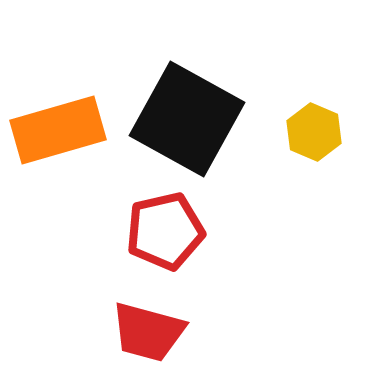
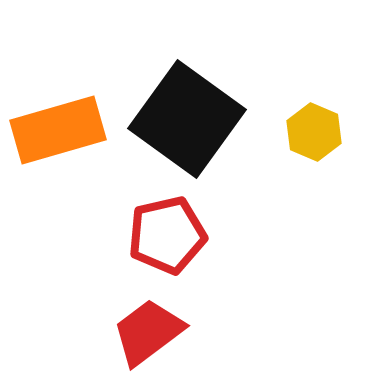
black square: rotated 7 degrees clockwise
red pentagon: moved 2 px right, 4 px down
red trapezoid: rotated 128 degrees clockwise
